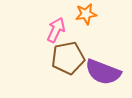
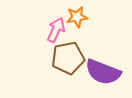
orange star: moved 9 px left, 3 px down
